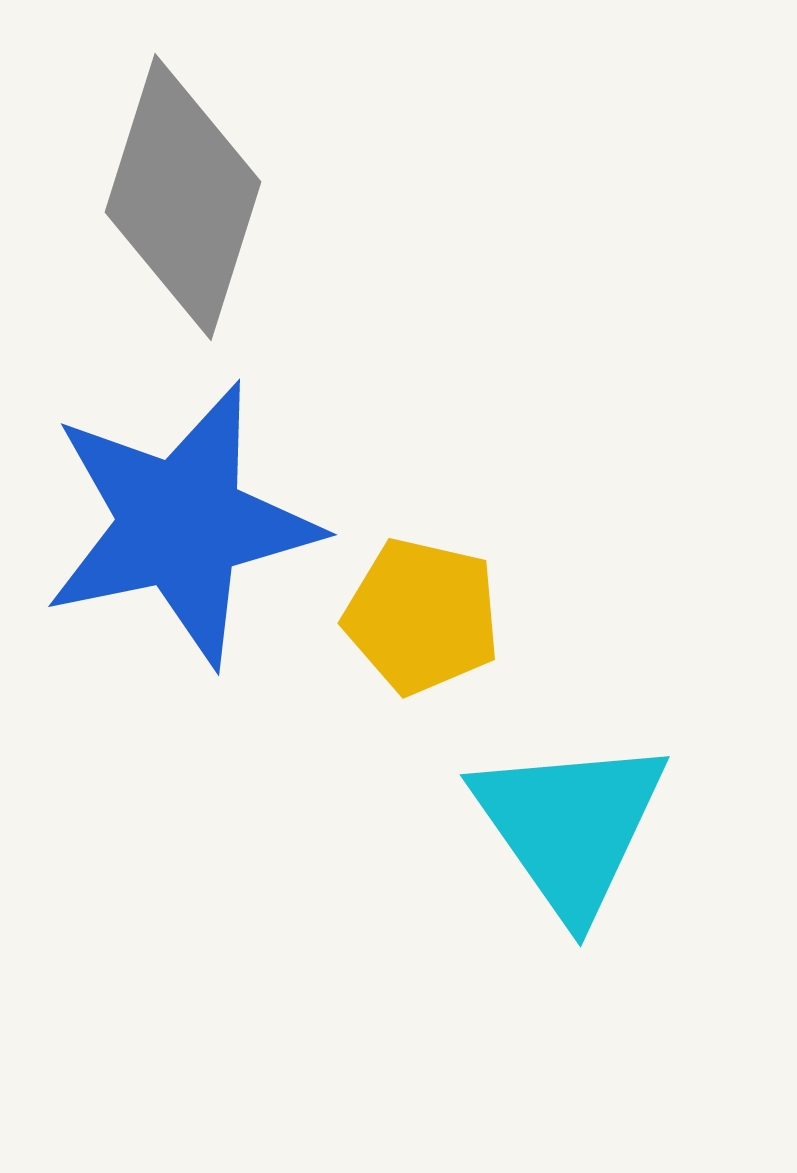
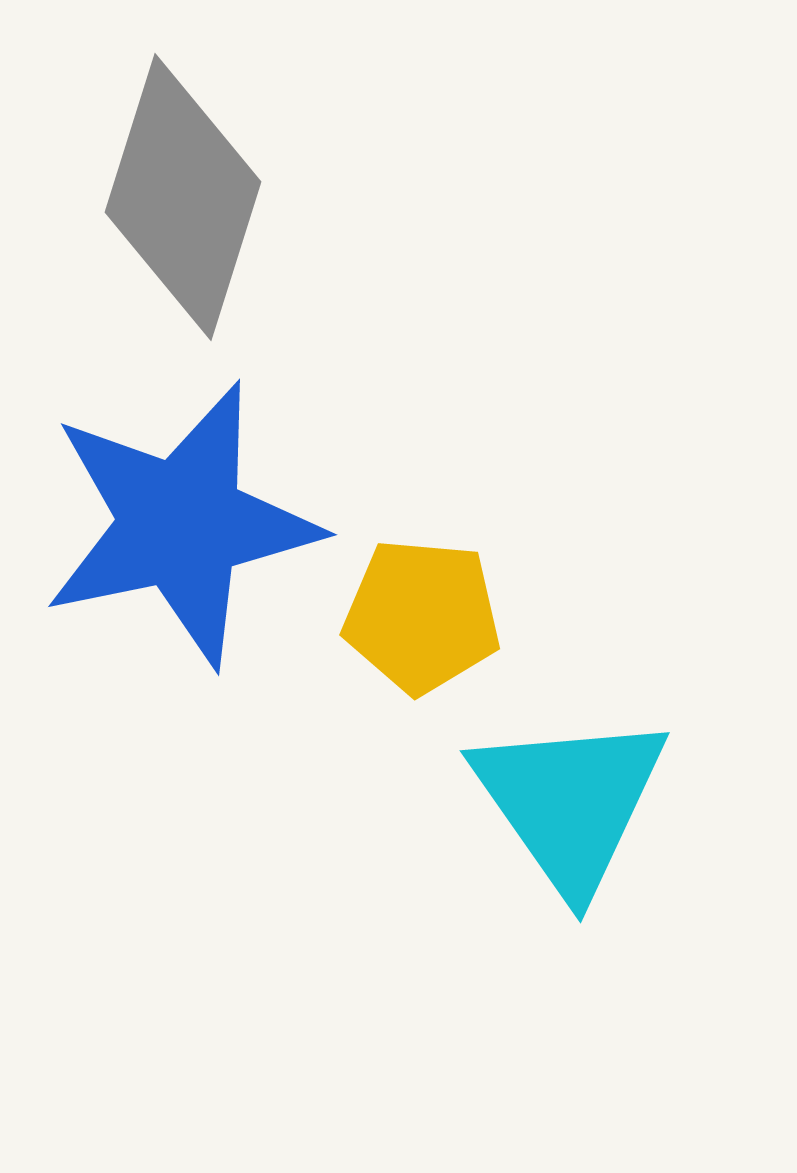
yellow pentagon: rotated 8 degrees counterclockwise
cyan triangle: moved 24 px up
